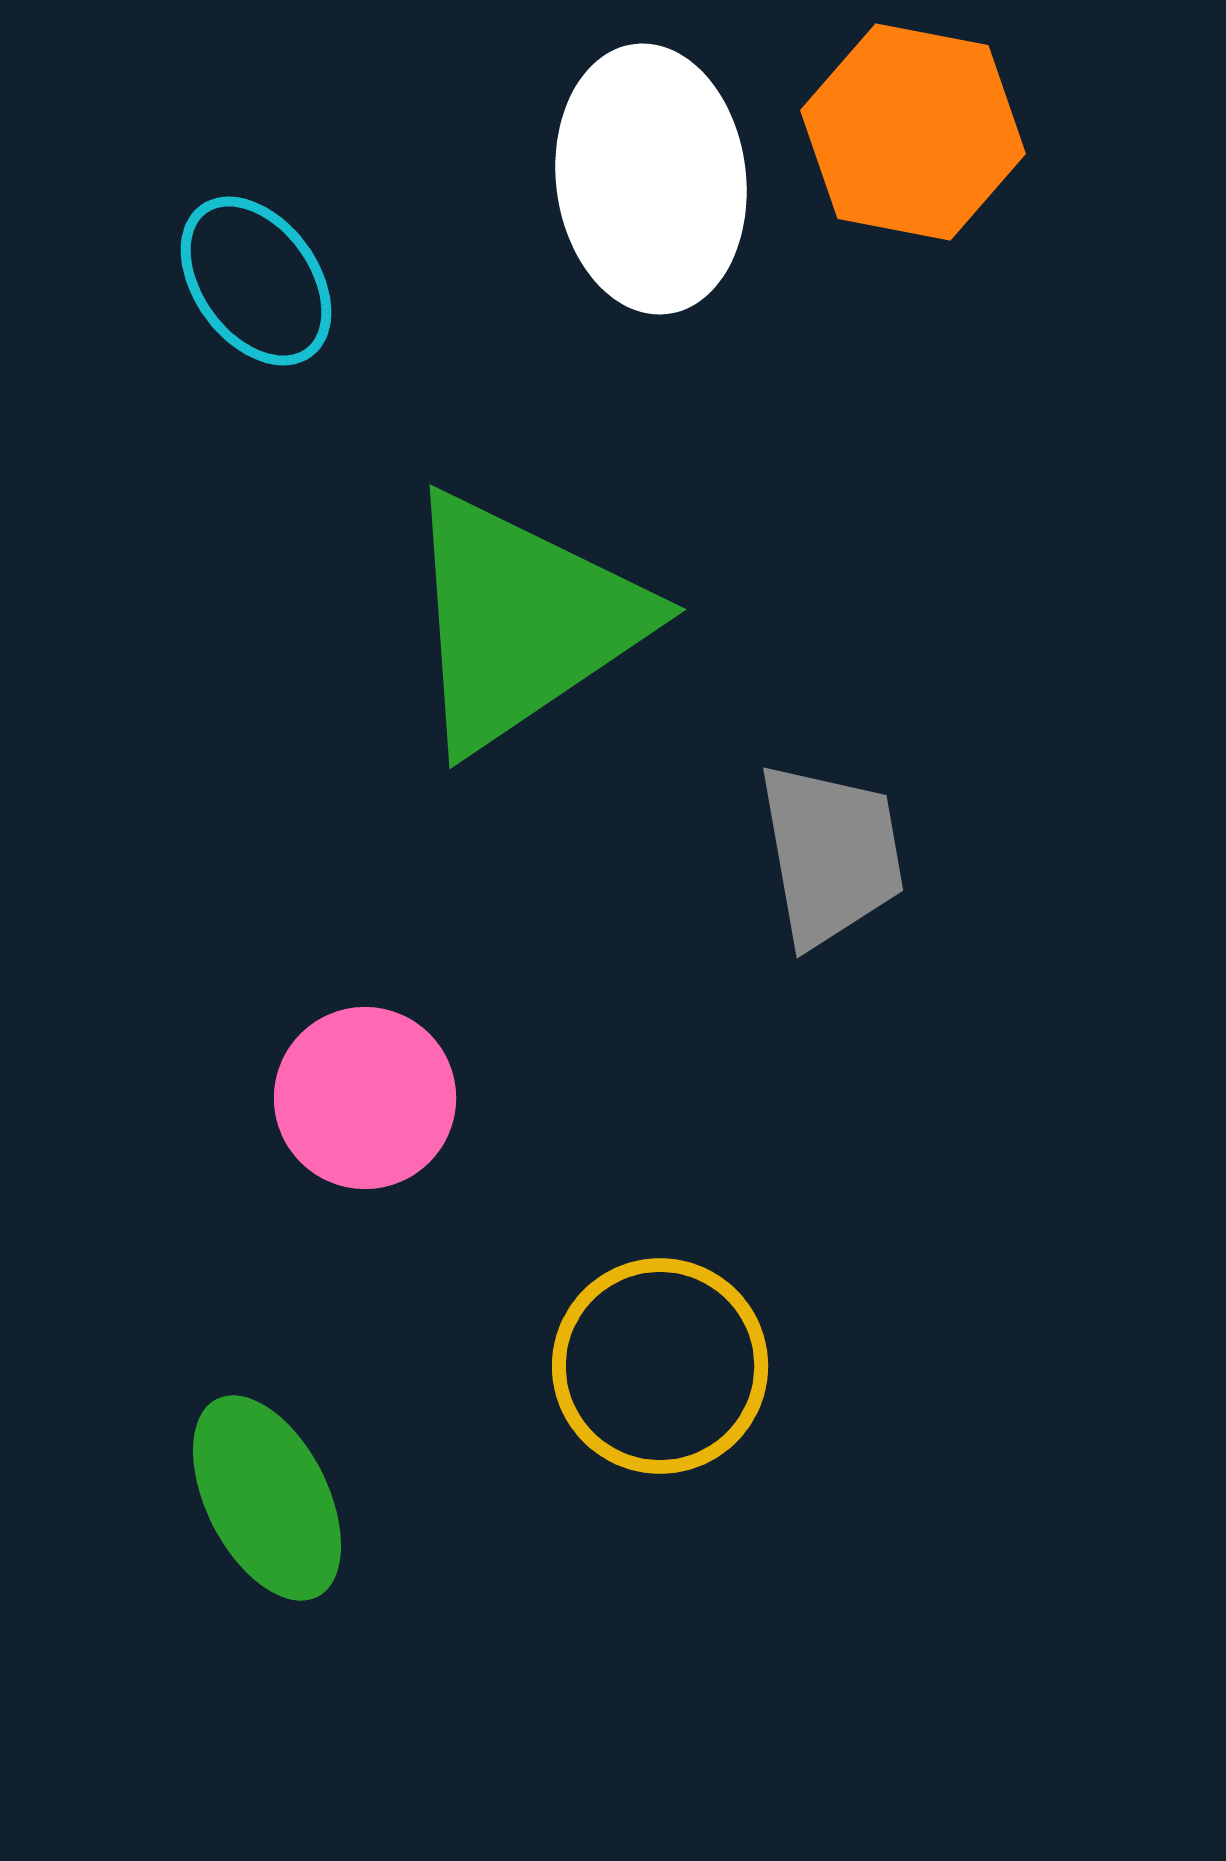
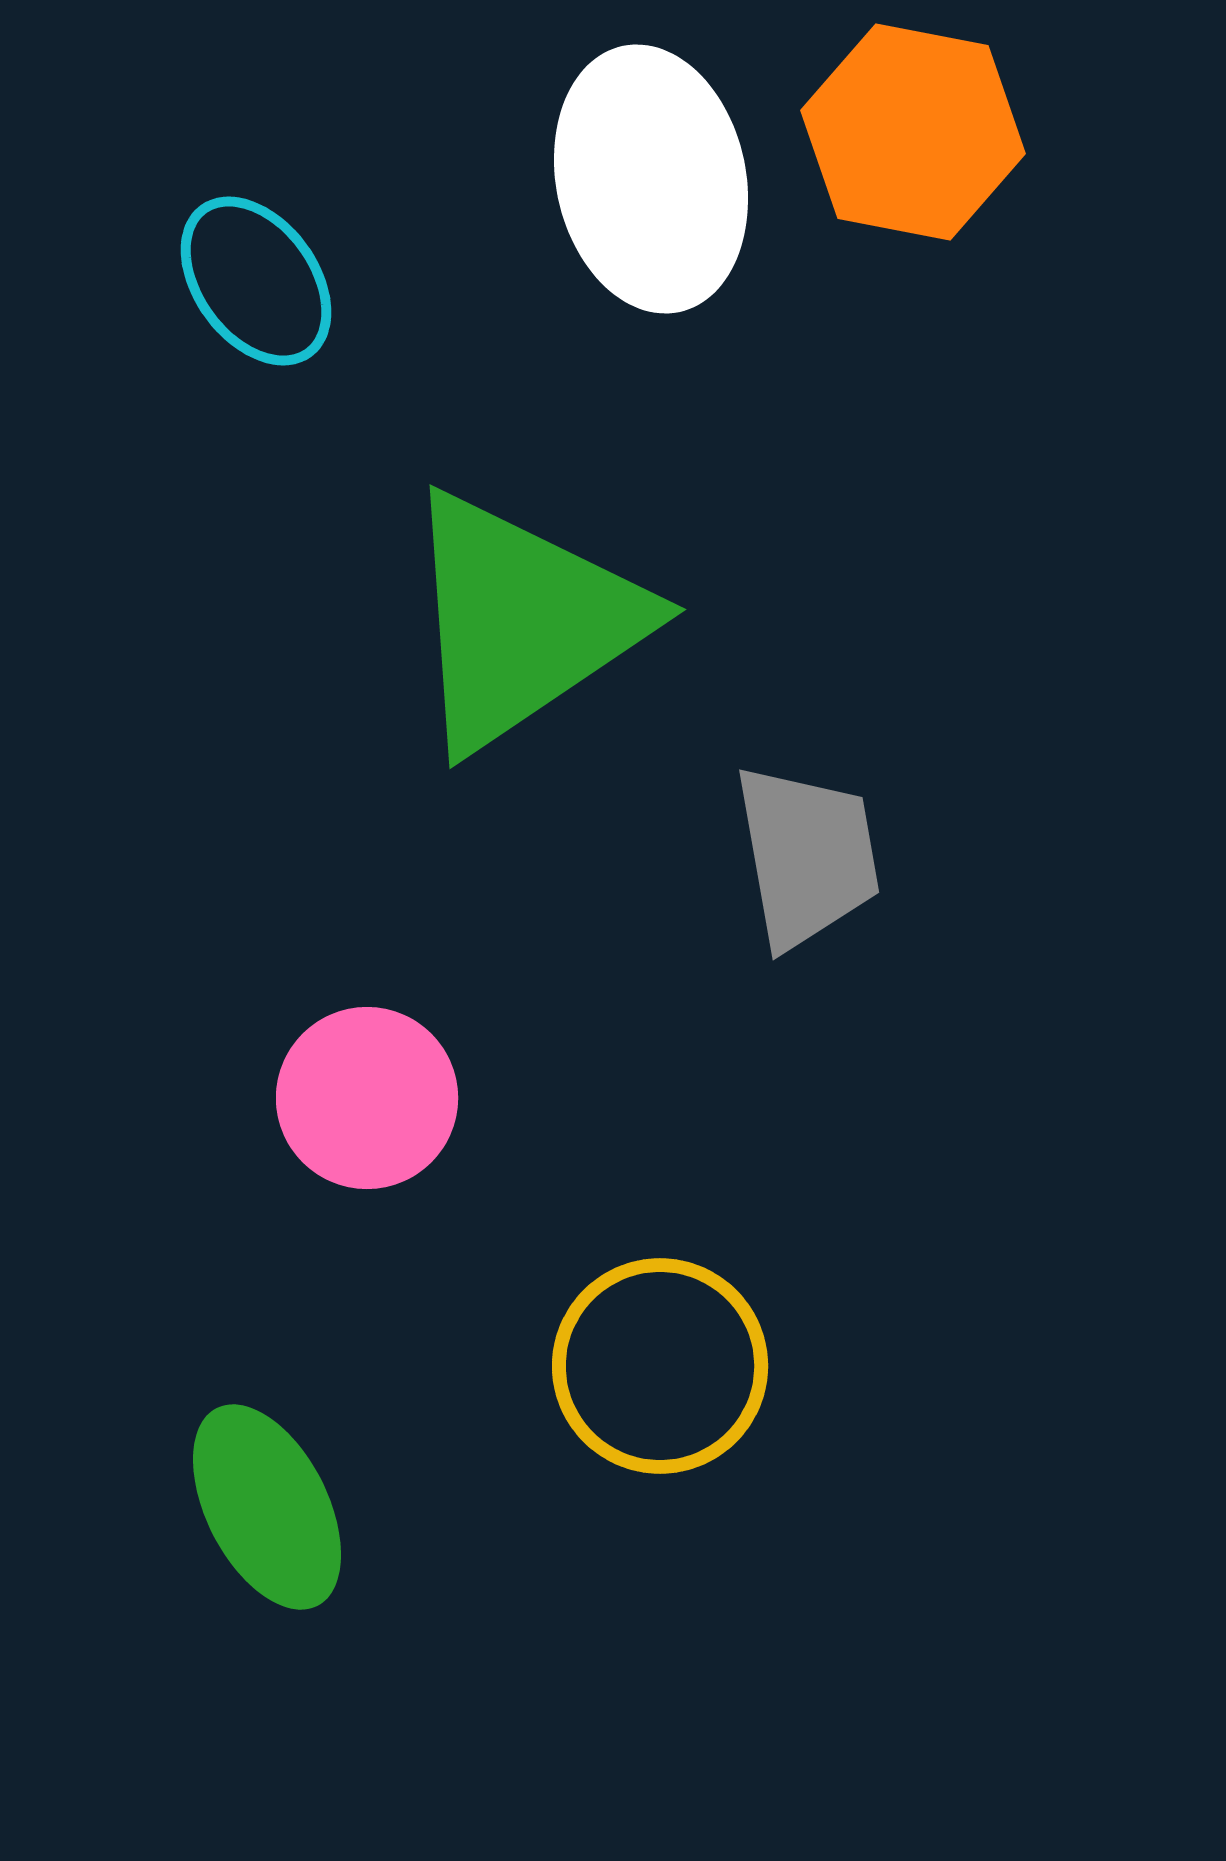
white ellipse: rotated 5 degrees counterclockwise
gray trapezoid: moved 24 px left, 2 px down
pink circle: moved 2 px right
green ellipse: moved 9 px down
